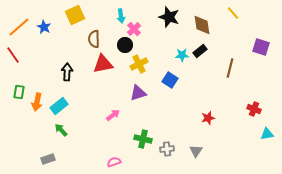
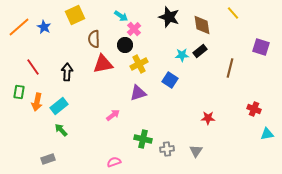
cyan arrow: rotated 48 degrees counterclockwise
red line: moved 20 px right, 12 px down
red star: rotated 16 degrees clockwise
